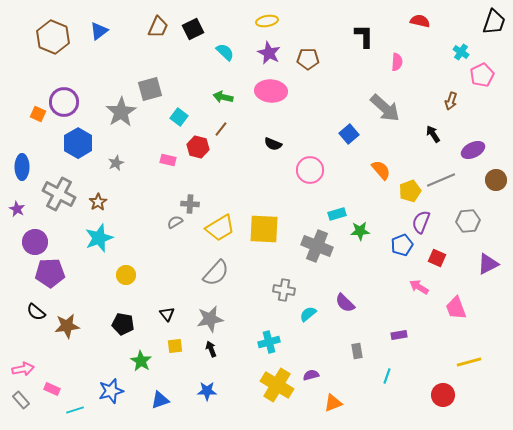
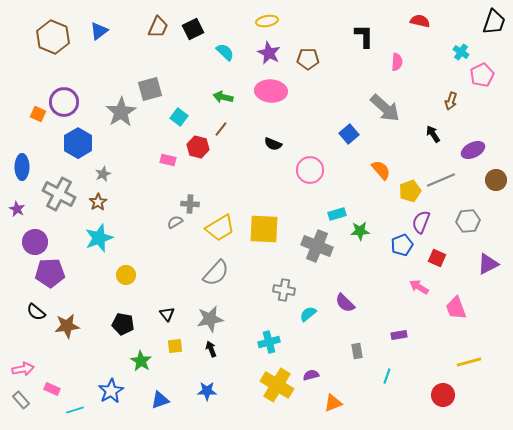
gray star at (116, 163): moved 13 px left, 11 px down
blue star at (111, 391): rotated 15 degrees counterclockwise
